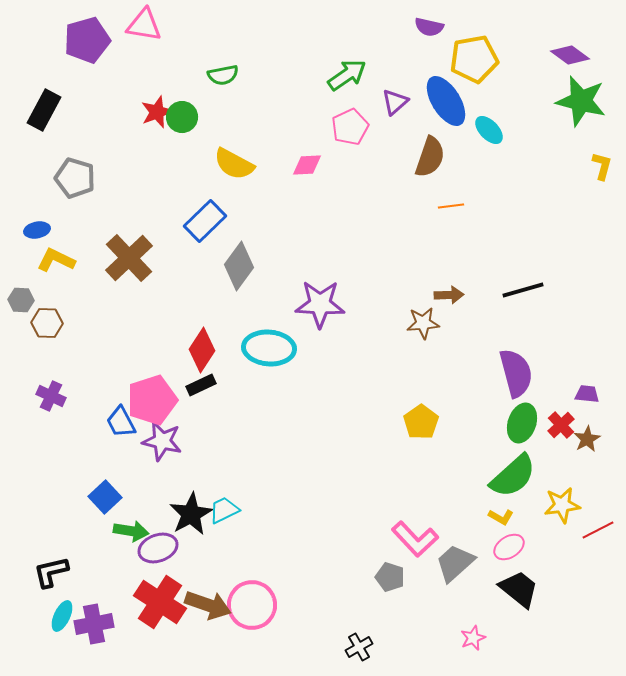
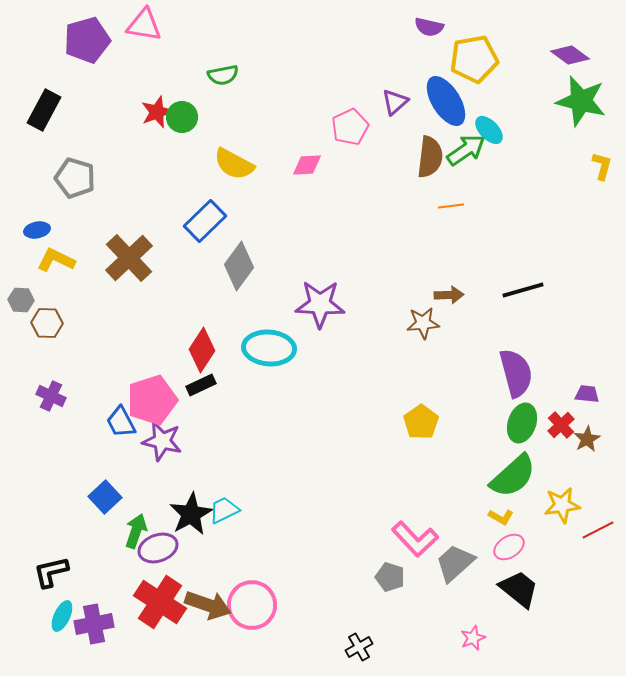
green arrow at (347, 75): moved 119 px right, 75 px down
brown semicircle at (430, 157): rotated 12 degrees counterclockwise
green arrow at (131, 531): moved 5 px right; rotated 80 degrees counterclockwise
